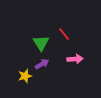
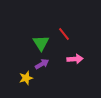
yellow star: moved 1 px right, 2 px down
